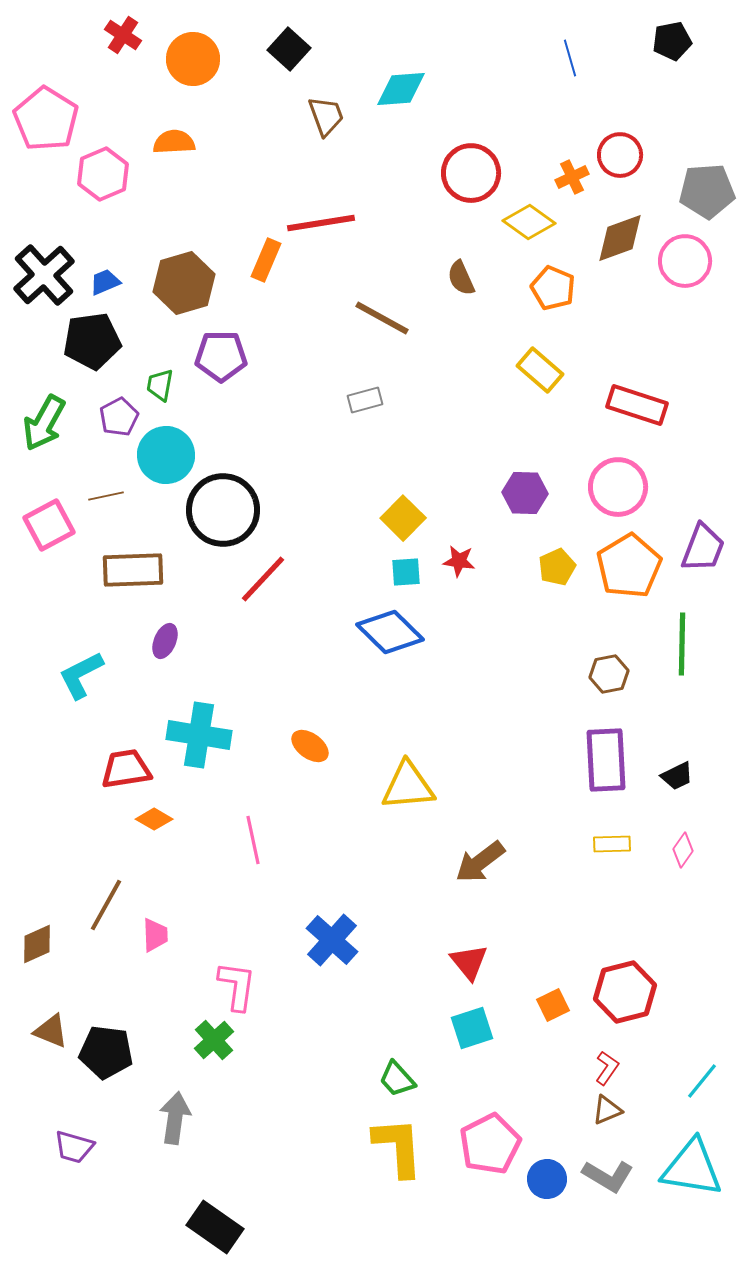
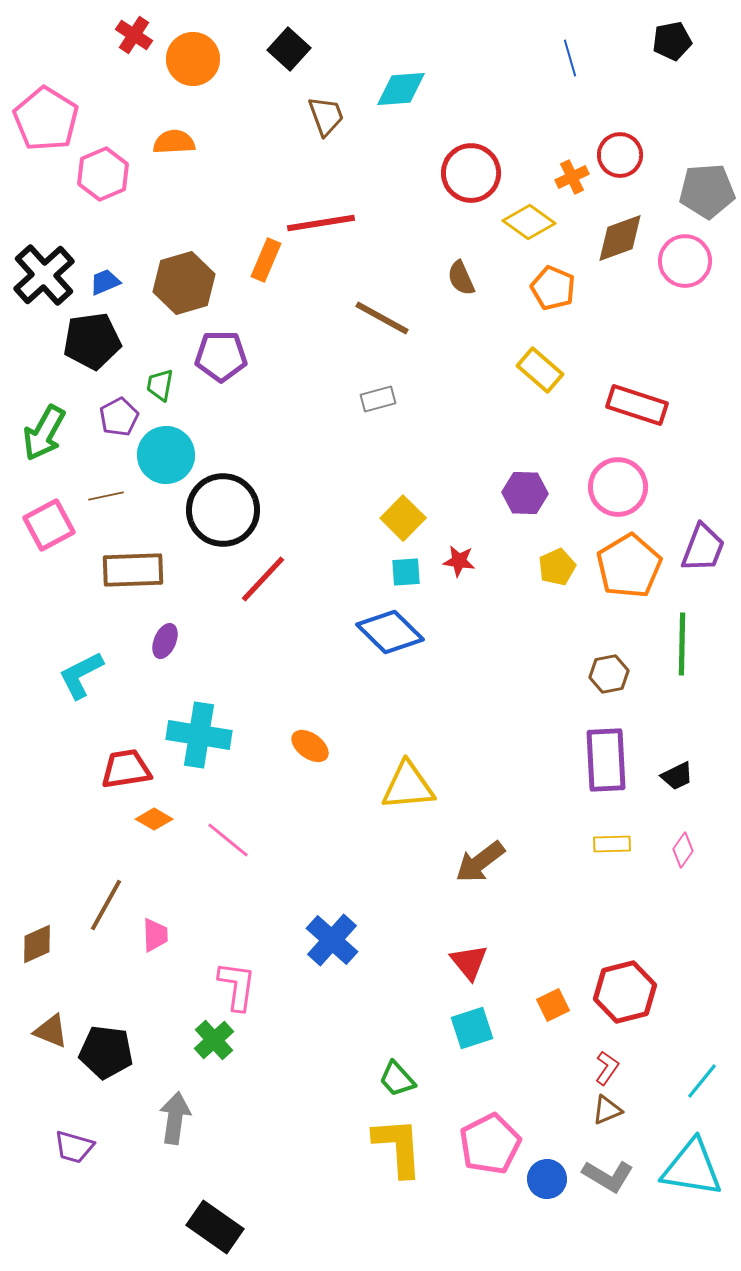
red cross at (123, 35): moved 11 px right
gray rectangle at (365, 400): moved 13 px right, 1 px up
green arrow at (44, 423): moved 10 px down
pink line at (253, 840): moved 25 px left; rotated 39 degrees counterclockwise
